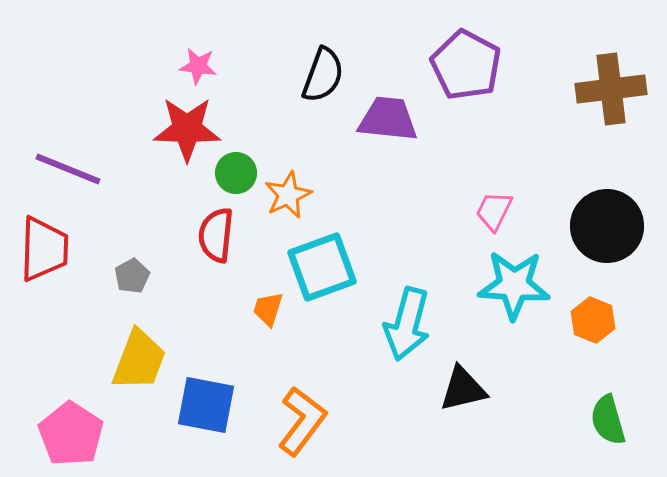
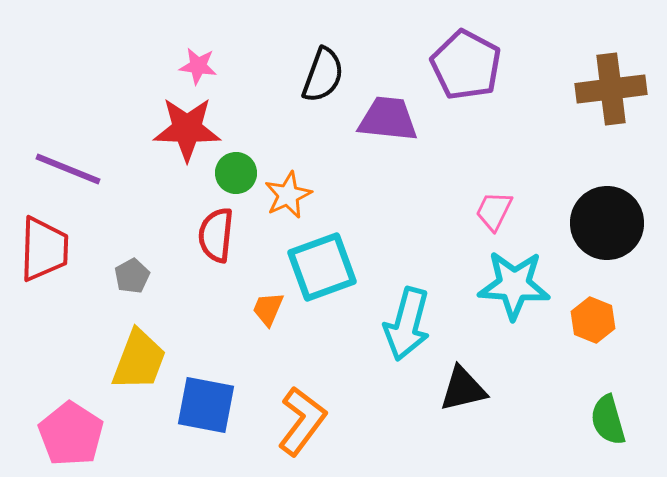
black circle: moved 3 px up
orange trapezoid: rotated 6 degrees clockwise
